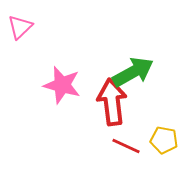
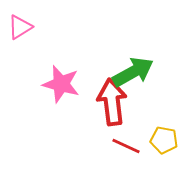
pink triangle: rotated 12 degrees clockwise
pink star: moved 1 px left, 1 px up
